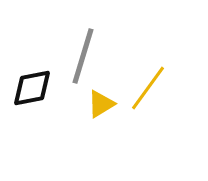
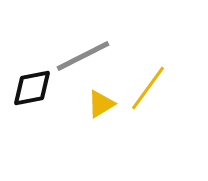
gray line: rotated 46 degrees clockwise
